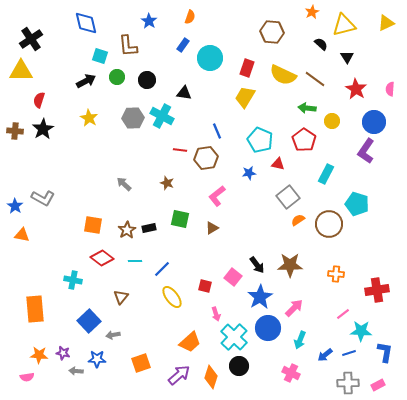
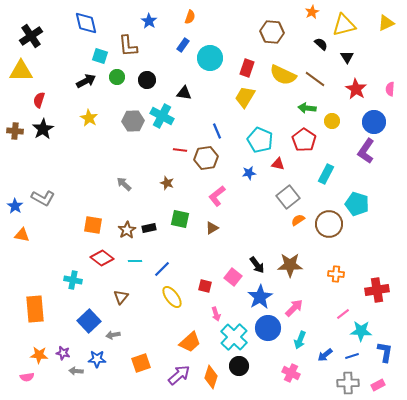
black cross at (31, 39): moved 3 px up
gray hexagon at (133, 118): moved 3 px down
blue line at (349, 353): moved 3 px right, 3 px down
